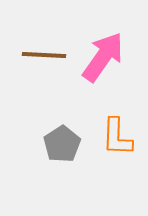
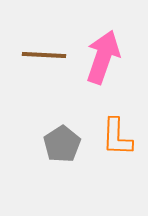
pink arrow: rotated 16 degrees counterclockwise
